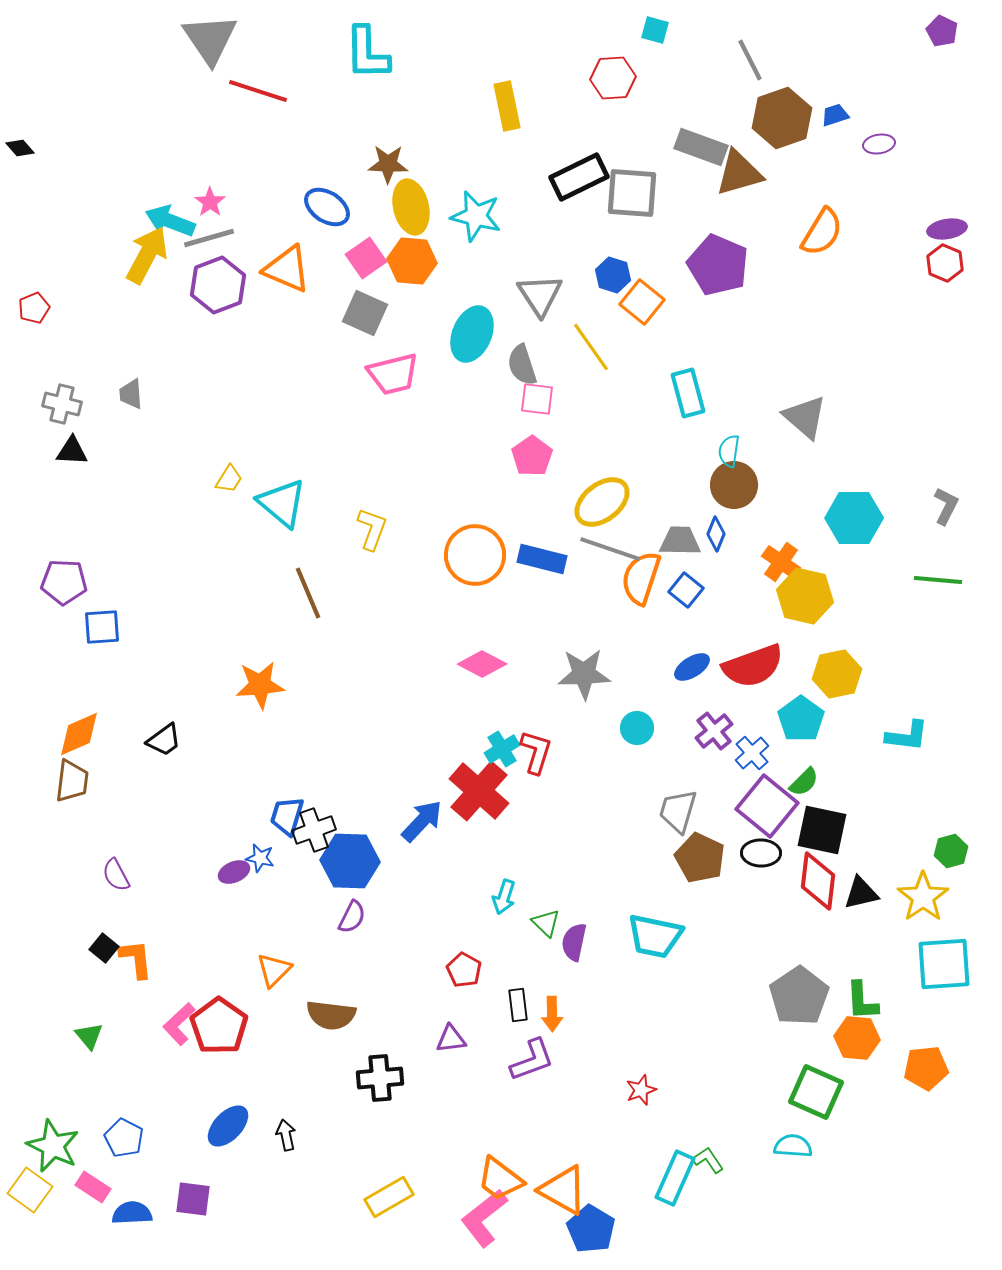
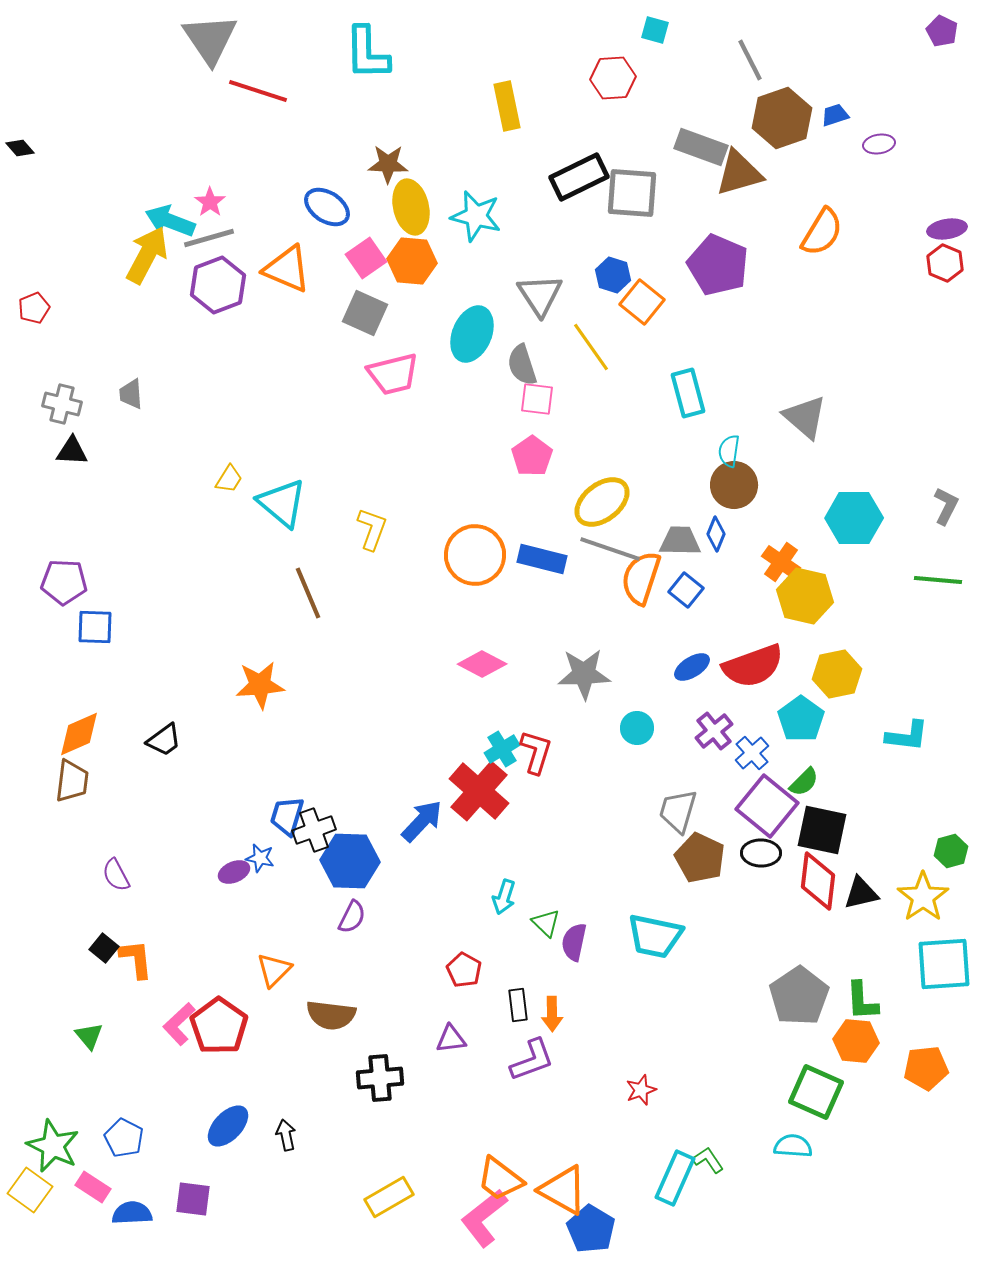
blue square at (102, 627): moved 7 px left; rotated 6 degrees clockwise
orange hexagon at (857, 1038): moved 1 px left, 3 px down
